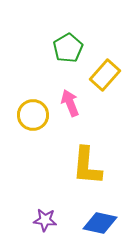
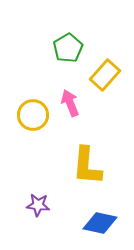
purple star: moved 7 px left, 15 px up
